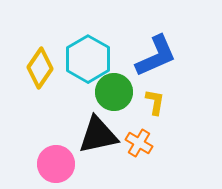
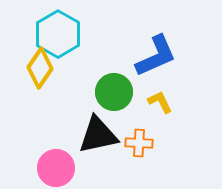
cyan hexagon: moved 30 px left, 25 px up
yellow L-shape: moved 5 px right; rotated 36 degrees counterclockwise
orange cross: rotated 28 degrees counterclockwise
pink circle: moved 4 px down
